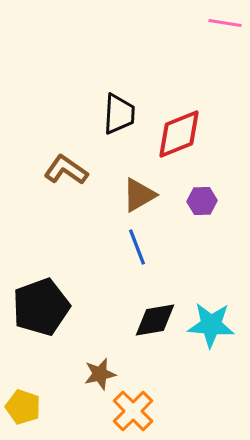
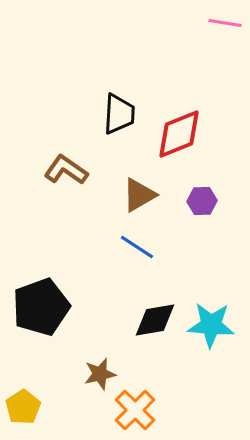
blue line: rotated 36 degrees counterclockwise
yellow pentagon: rotated 20 degrees clockwise
orange cross: moved 2 px right, 1 px up
